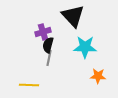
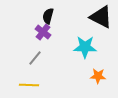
black triangle: moved 28 px right, 1 px down; rotated 20 degrees counterclockwise
purple cross: rotated 35 degrees counterclockwise
black semicircle: moved 29 px up
gray line: moved 14 px left; rotated 28 degrees clockwise
